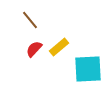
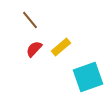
yellow rectangle: moved 2 px right
cyan square: moved 8 px down; rotated 16 degrees counterclockwise
